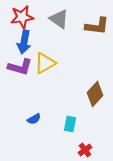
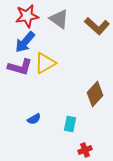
red star: moved 5 px right, 1 px up
brown L-shape: rotated 35 degrees clockwise
blue arrow: moved 1 px right; rotated 30 degrees clockwise
red cross: rotated 16 degrees clockwise
